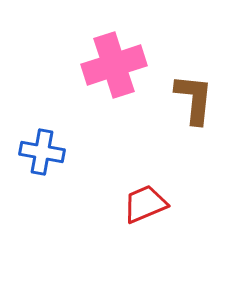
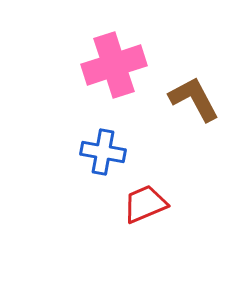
brown L-shape: rotated 34 degrees counterclockwise
blue cross: moved 61 px right
